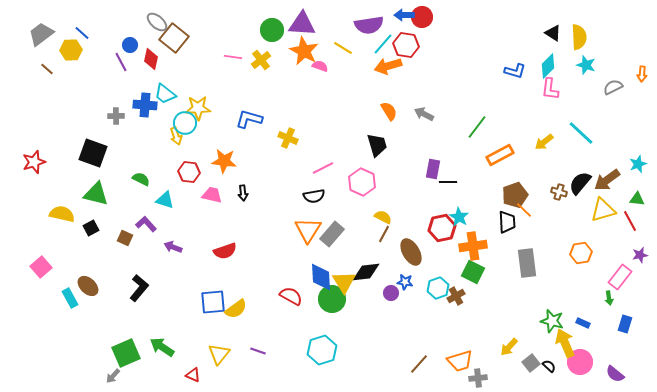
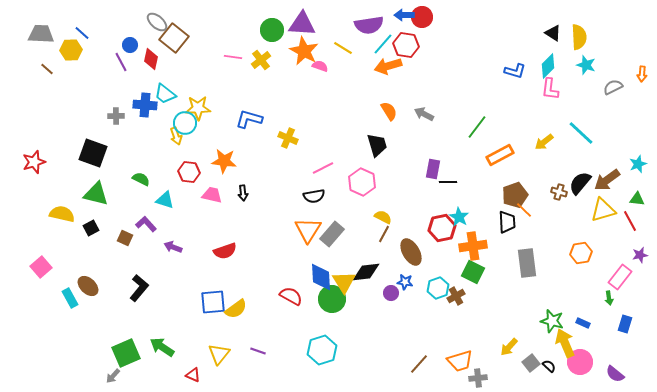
gray trapezoid at (41, 34): rotated 40 degrees clockwise
